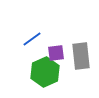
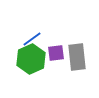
gray rectangle: moved 4 px left, 1 px down
green hexagon: moved 14 px left, 13 px up
